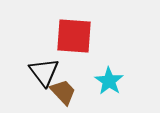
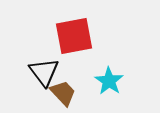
red square: rotated 15 degrees counterclockwise
brown trapezoid: moved 1 px down
